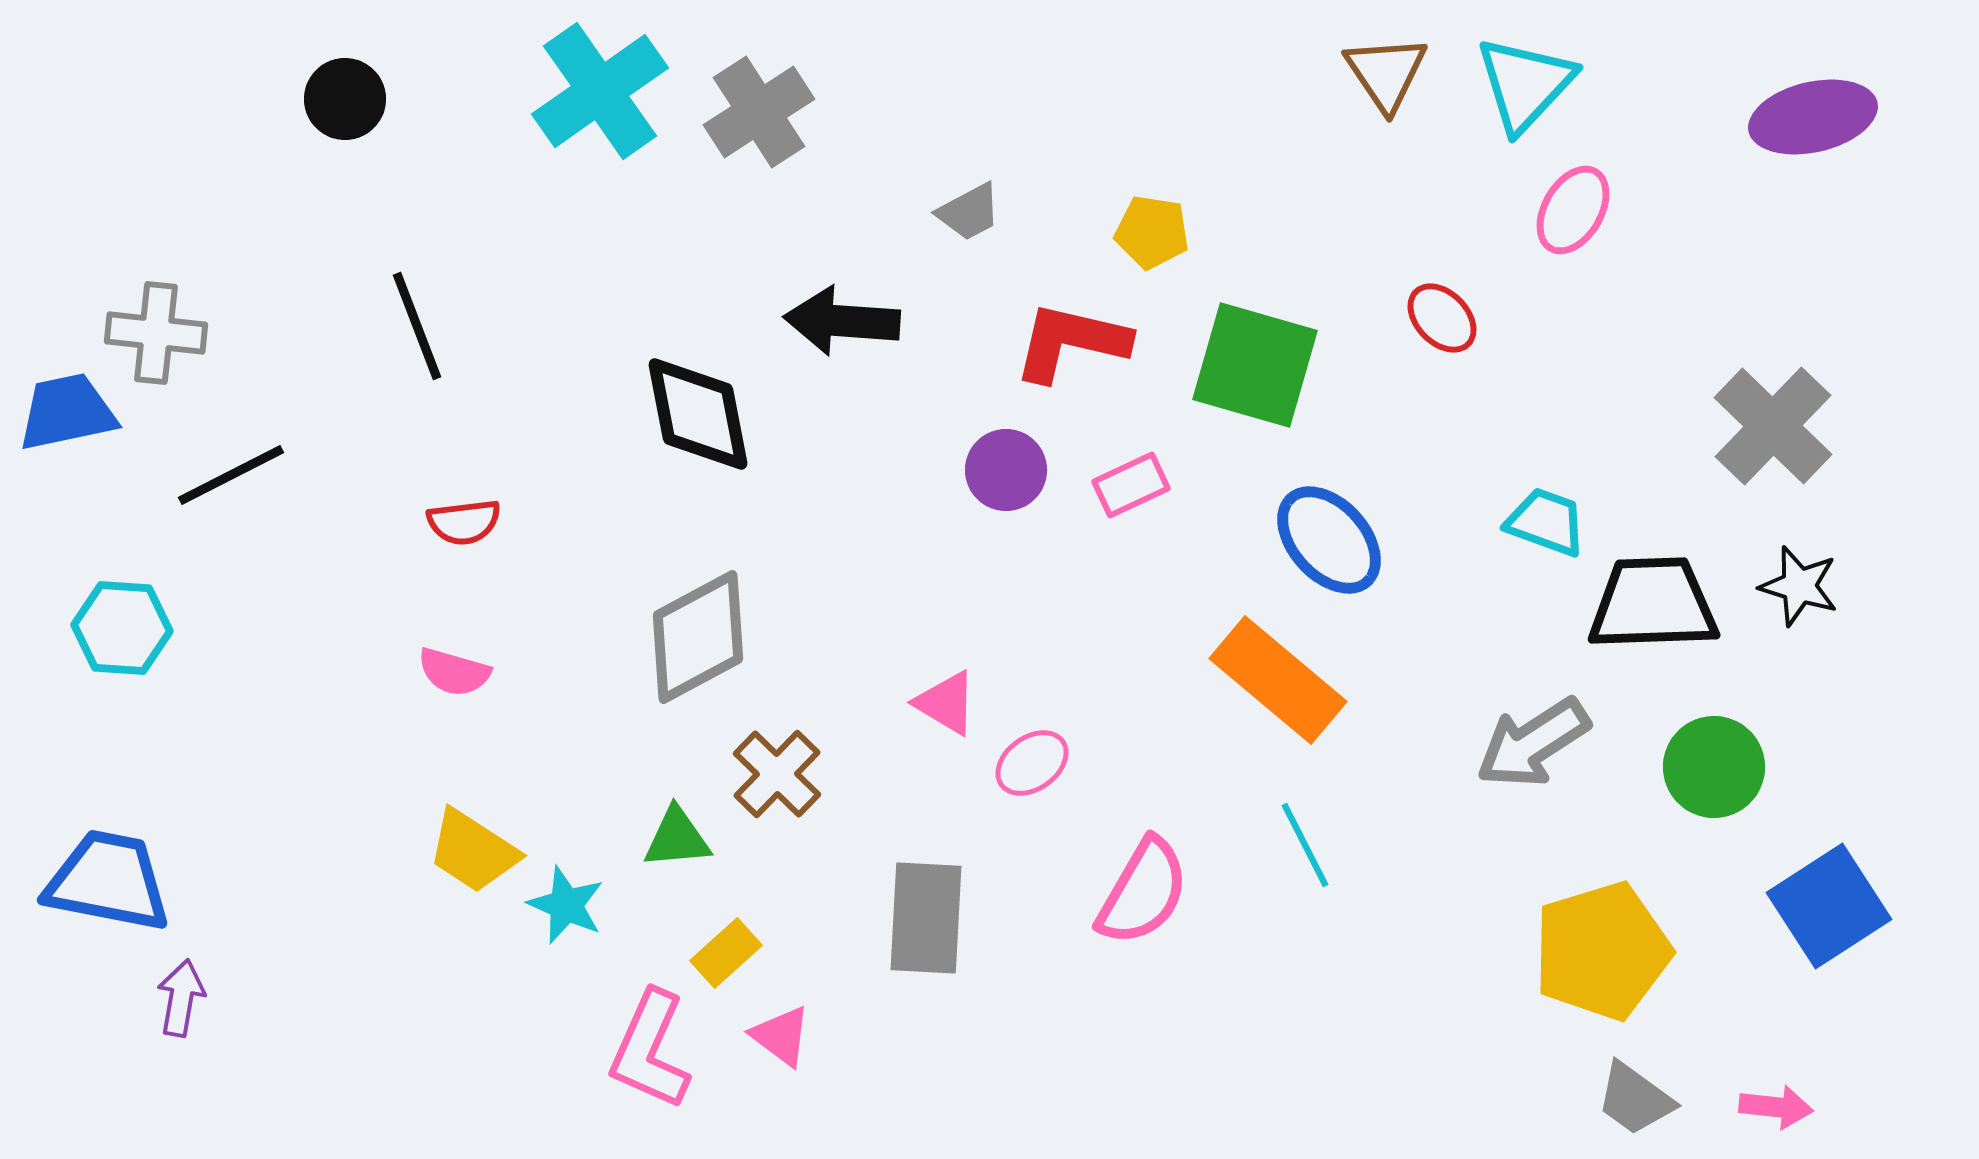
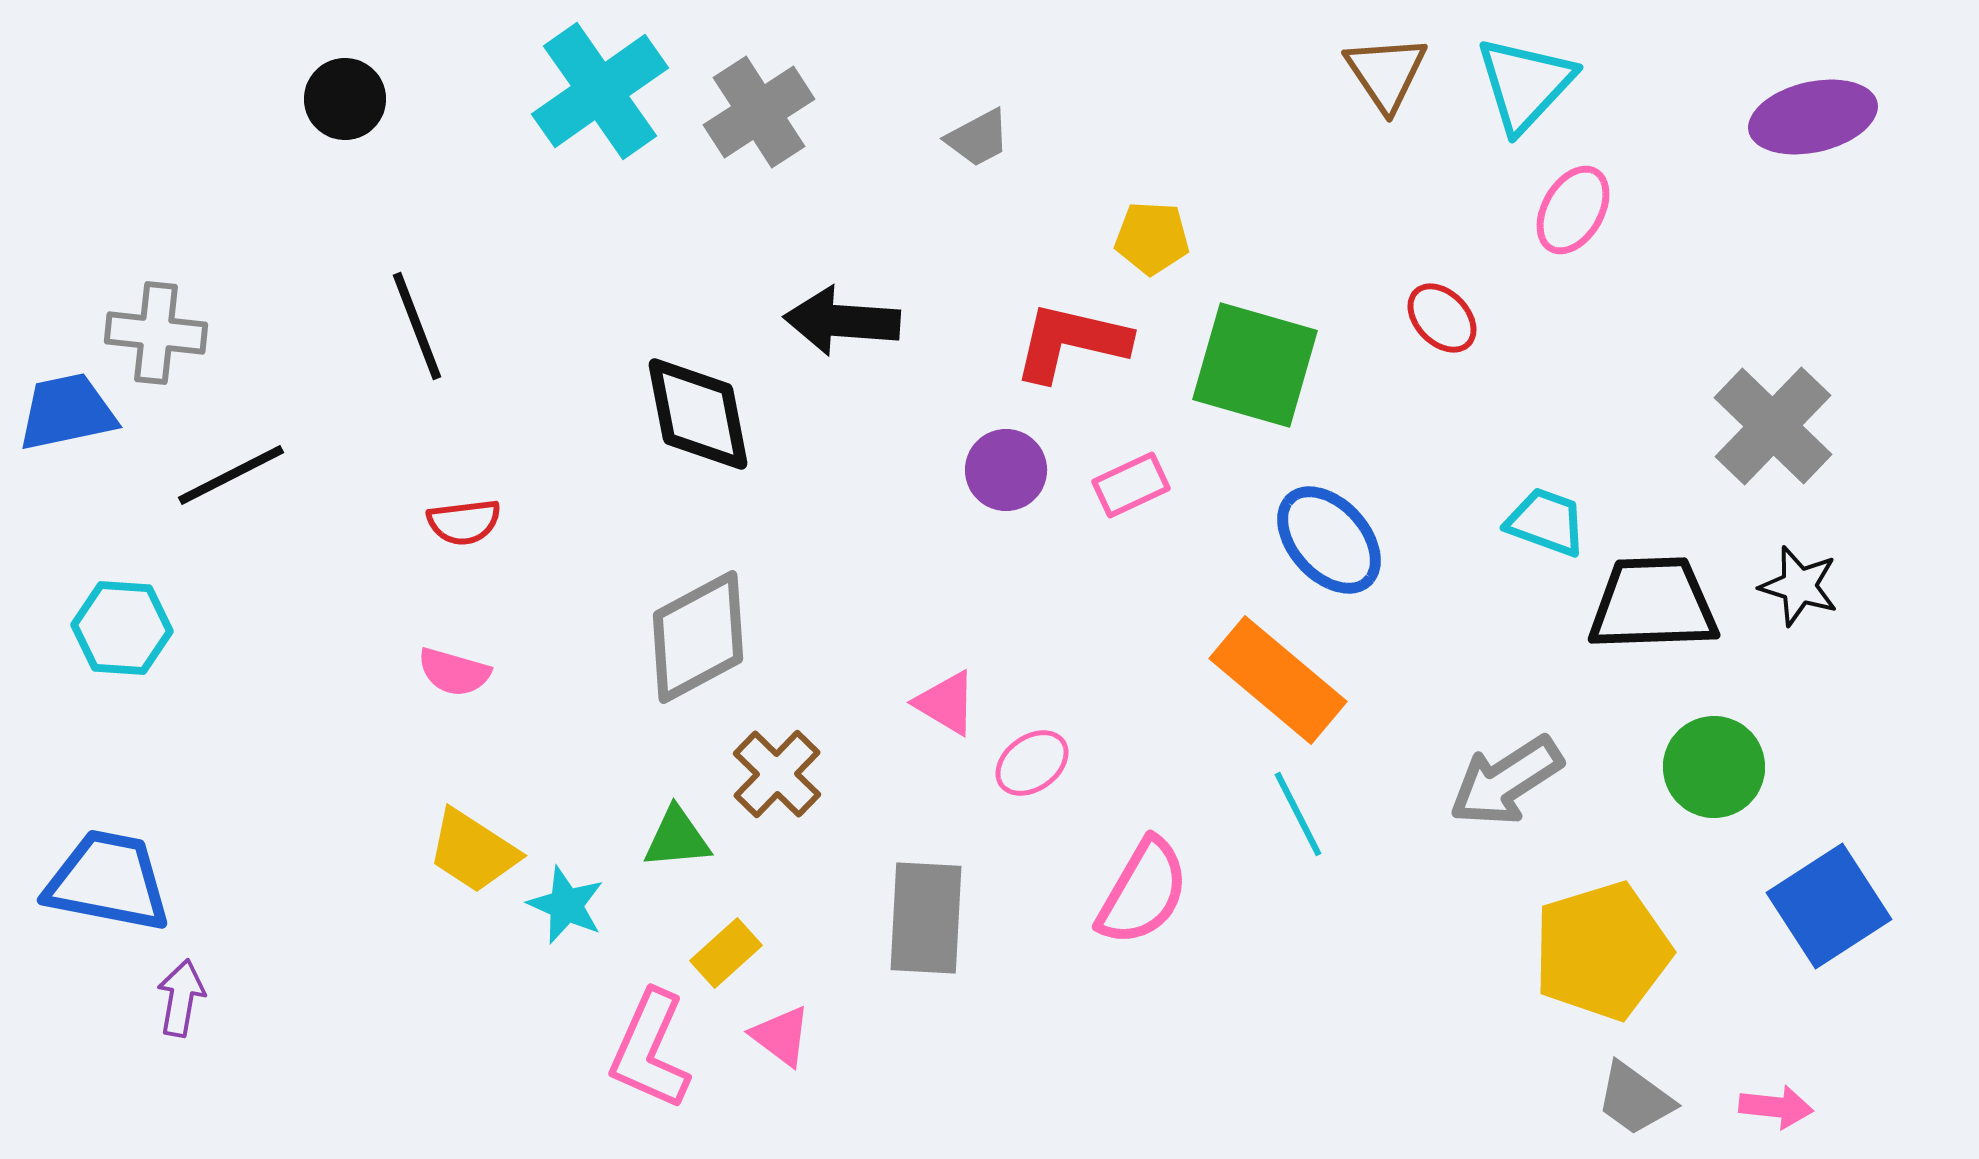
gray trapezoid at (969, 212): moved 9 px right, 74 px up
yellow pentagon at (1152, 232): moved 6 px down; rotated 6 degrees counterclockwise
gray arrow at (1533, 743): moved 27 px left, 38 px down
cyan line at (1305, 845): moved 7 px left, 31 px up
